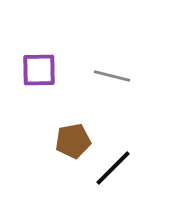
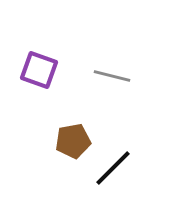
purple square: rotated 21 degrees clockwise
